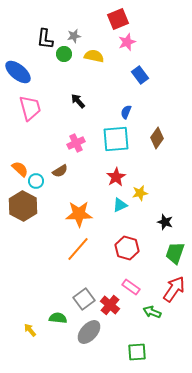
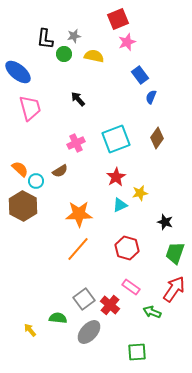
black arrow: moved 2 px up
blue semicircle: moved 25 px right, 15 px up
cyan square: rotated 16 degrees counterclockwise
